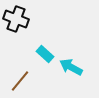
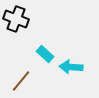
cyan arrow: rotated 25 degrees counterclockwise
brown line: moved 1 px right
